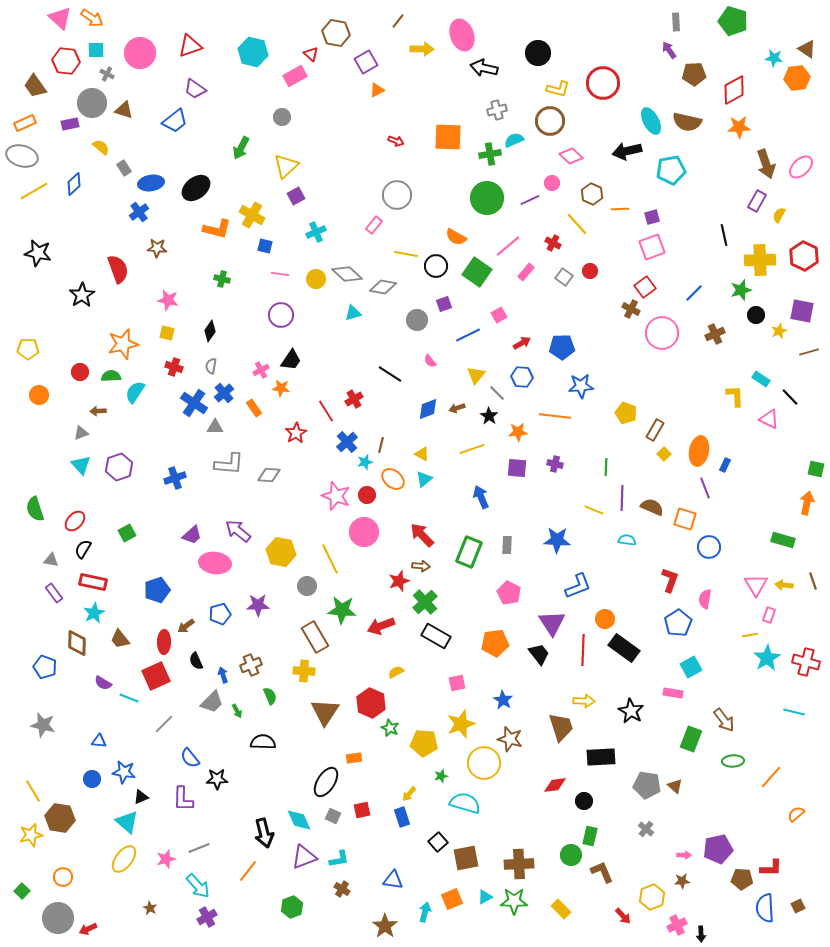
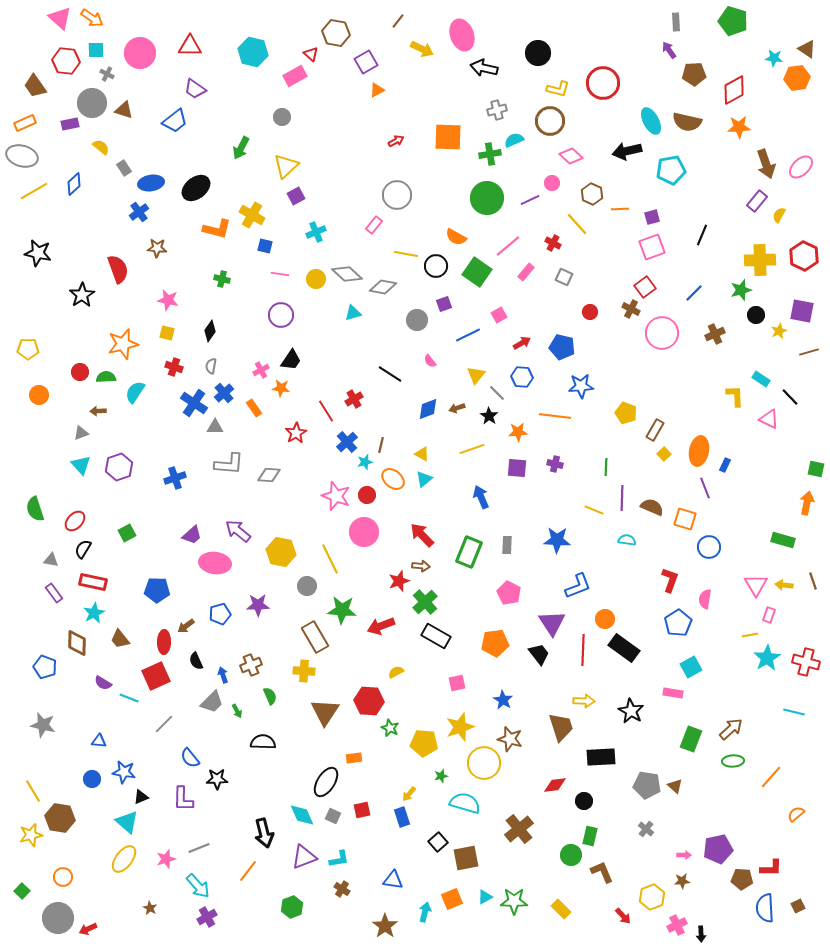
red triangle at (190, 46): rotated 20 degrees clockwise
yellow arrow at (422, 49): rotated 25 degrees clockwise
red arrow at (396, 141): rotated 49 degrees counterclockwise
purple rectangle at (757, 201): rotated 10 degrees clockwise
black line at (724, 235): moved 22 px left; rotated 35 degrees clockwise
red circle at (590, 271): moved 41 px down
gray square at (564, 277): rotated 12 degrees counterclockwise
blue pentagon at (562, 347): rotated 15 degrees clockwise
green semicircle at (111, 376): moved 5 px left, 1 px down
blue pentagon at (157, 590): rotated 20 degrees clockwise
red hexagon at (371, 703): moved 2 px left, 2 px up; rotated 20 degrees counterclockwise
brown arrow at (724, 720): moved 7 px right, 9 px down; rotated 95 degrees counterclockwise
yellow star at (461, 724): moved 1 px left, 3 px down
cyan diamond at (299, 820): moved 3 px right, 5 px up
brown cross at (519, 864): moved 35 px up; rotated 36 degrees counterclockwise
